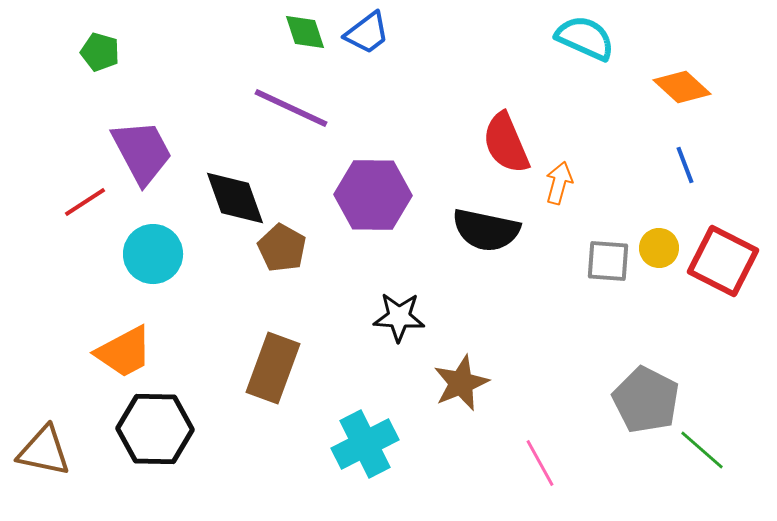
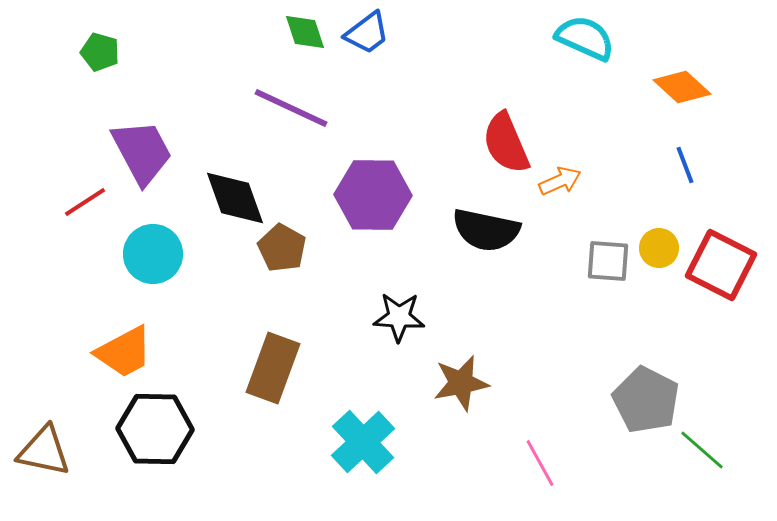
orange arrow: moved 1 px right, 2 px up; rotated 51 degrees clockwise
red square: moved 2 px left, 4 px down
brown star: rotated 12 degrees clockwise
cyan cross: moved 2 px left, 2 px up; rotated 16 degrees counterclockwise
